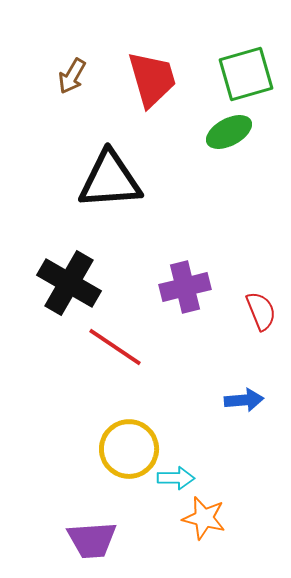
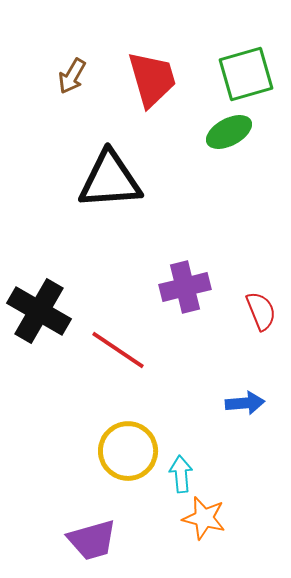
black cross: moved 30 px left, 28 px down
red line: moved 3 px right, 3 px down
blue arrow: moved 1 px right, 3 px down
yellow circle: moved 1 px left, 2 px down
cyan arrow: moved 5 px right, 4 px up; rotated 96 degrees counterclockwise
purple trapezoid: rotated 12 degrees counterclockwise
